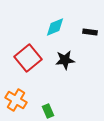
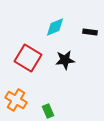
red square: rotated 20 degrees counterclockwise
